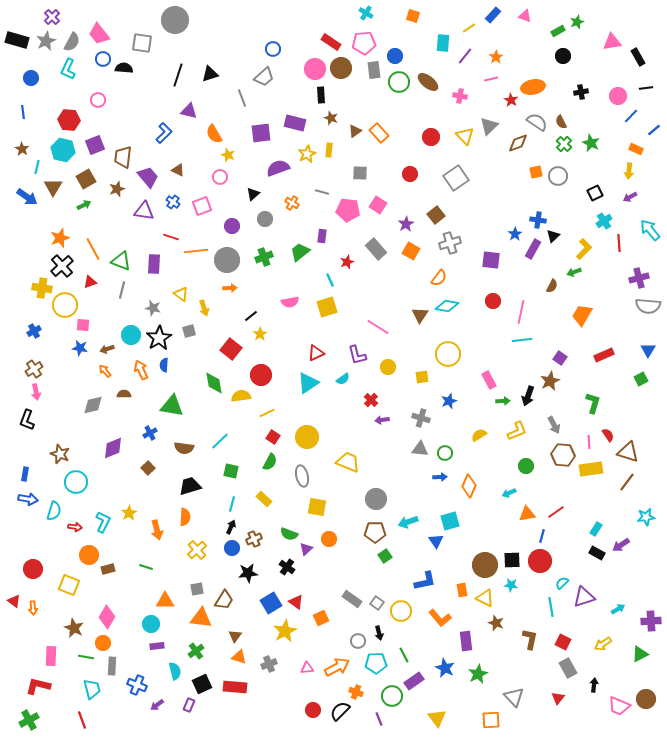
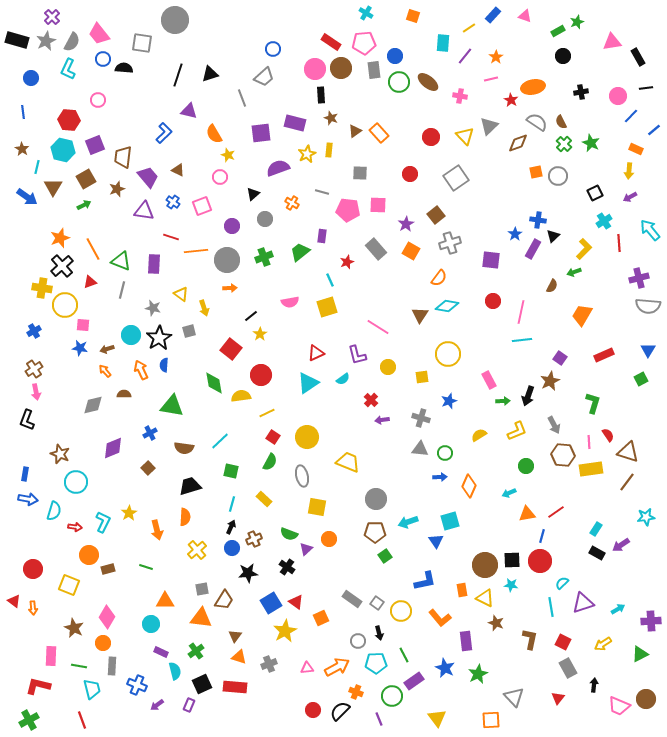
pink square at (378, 205): rotated 30 degrees counterclockwise
gray square at (197, 589): moved 5 px right
purple triangle at (584, 597): moved 1 px left, 6 px down
purple rectangle at (157, 646): moved 4 px right, 6 px down; rotated 32 degrees clockwise
green line at (86, 657): moved 7 px left, 9 px down
